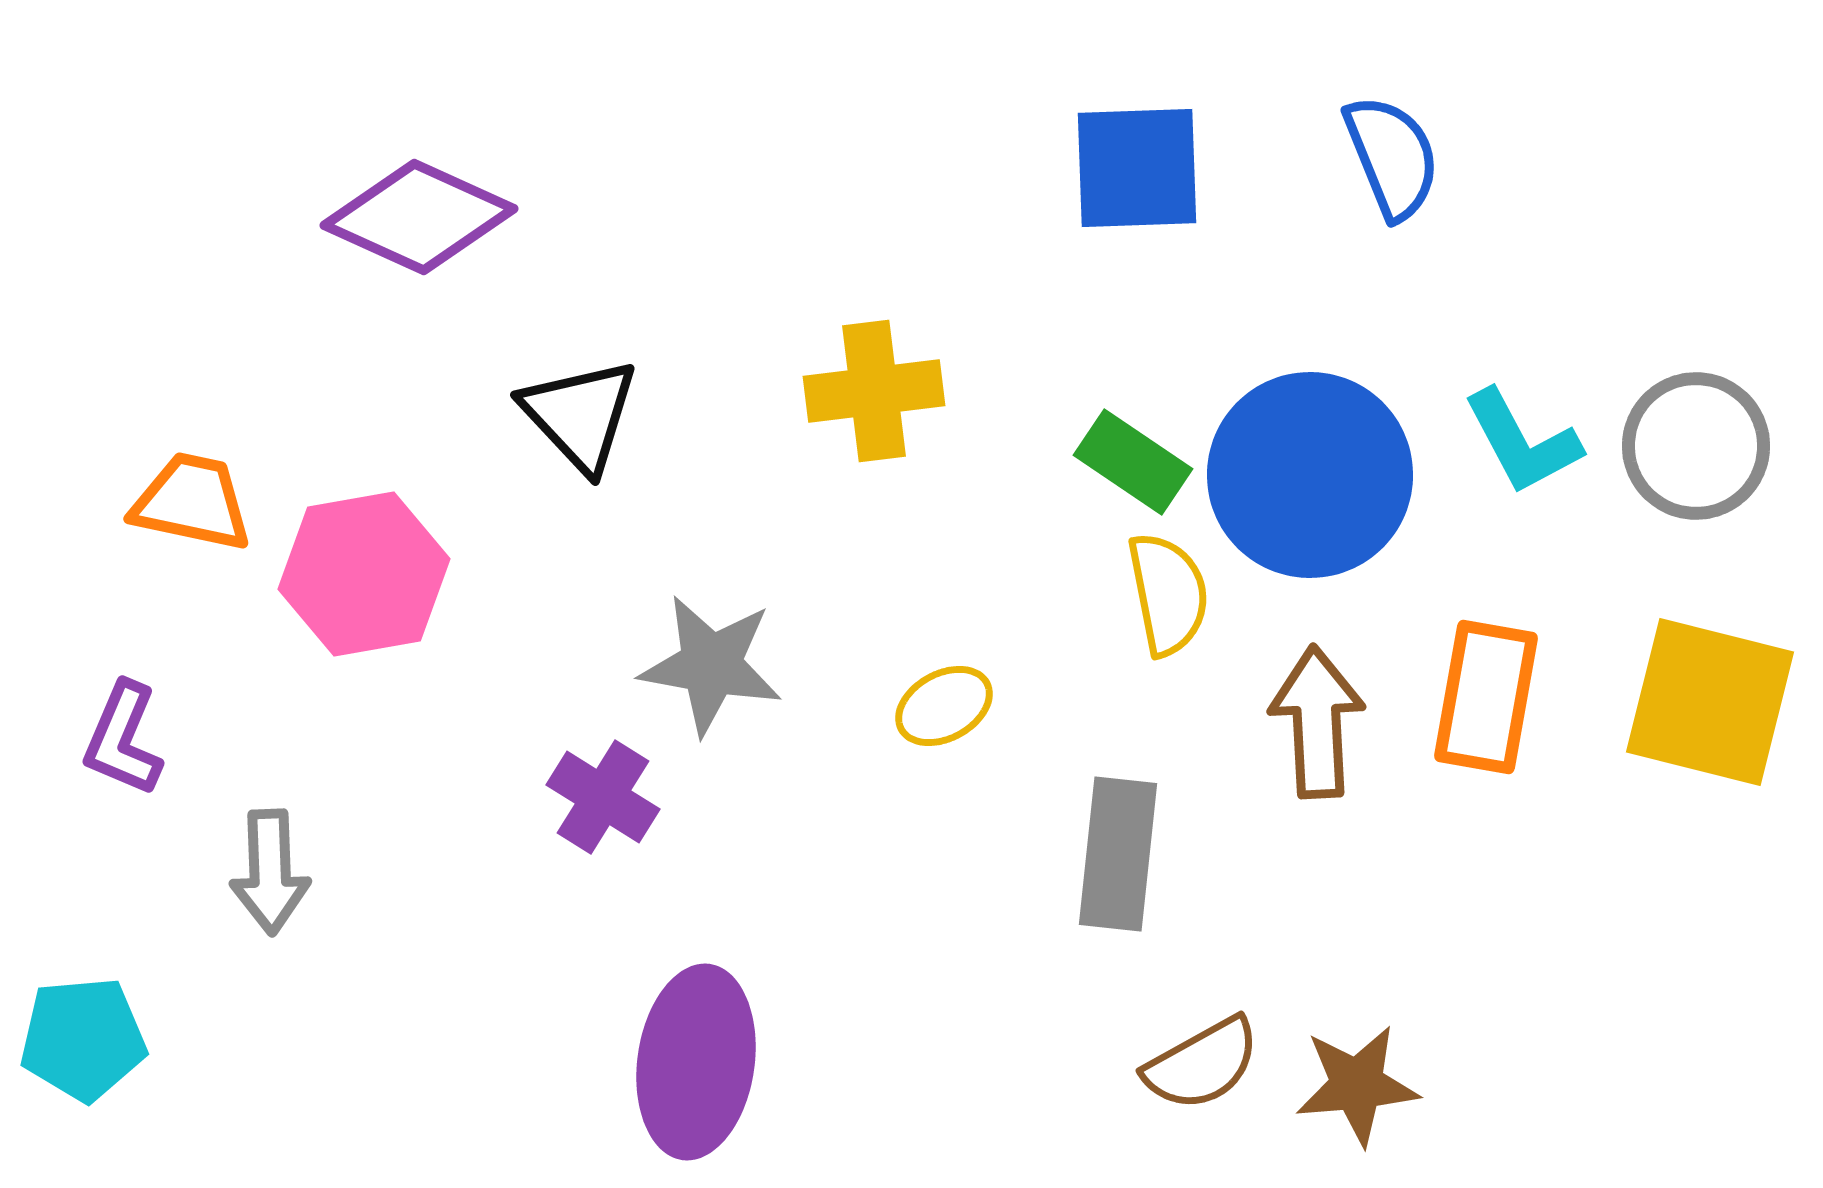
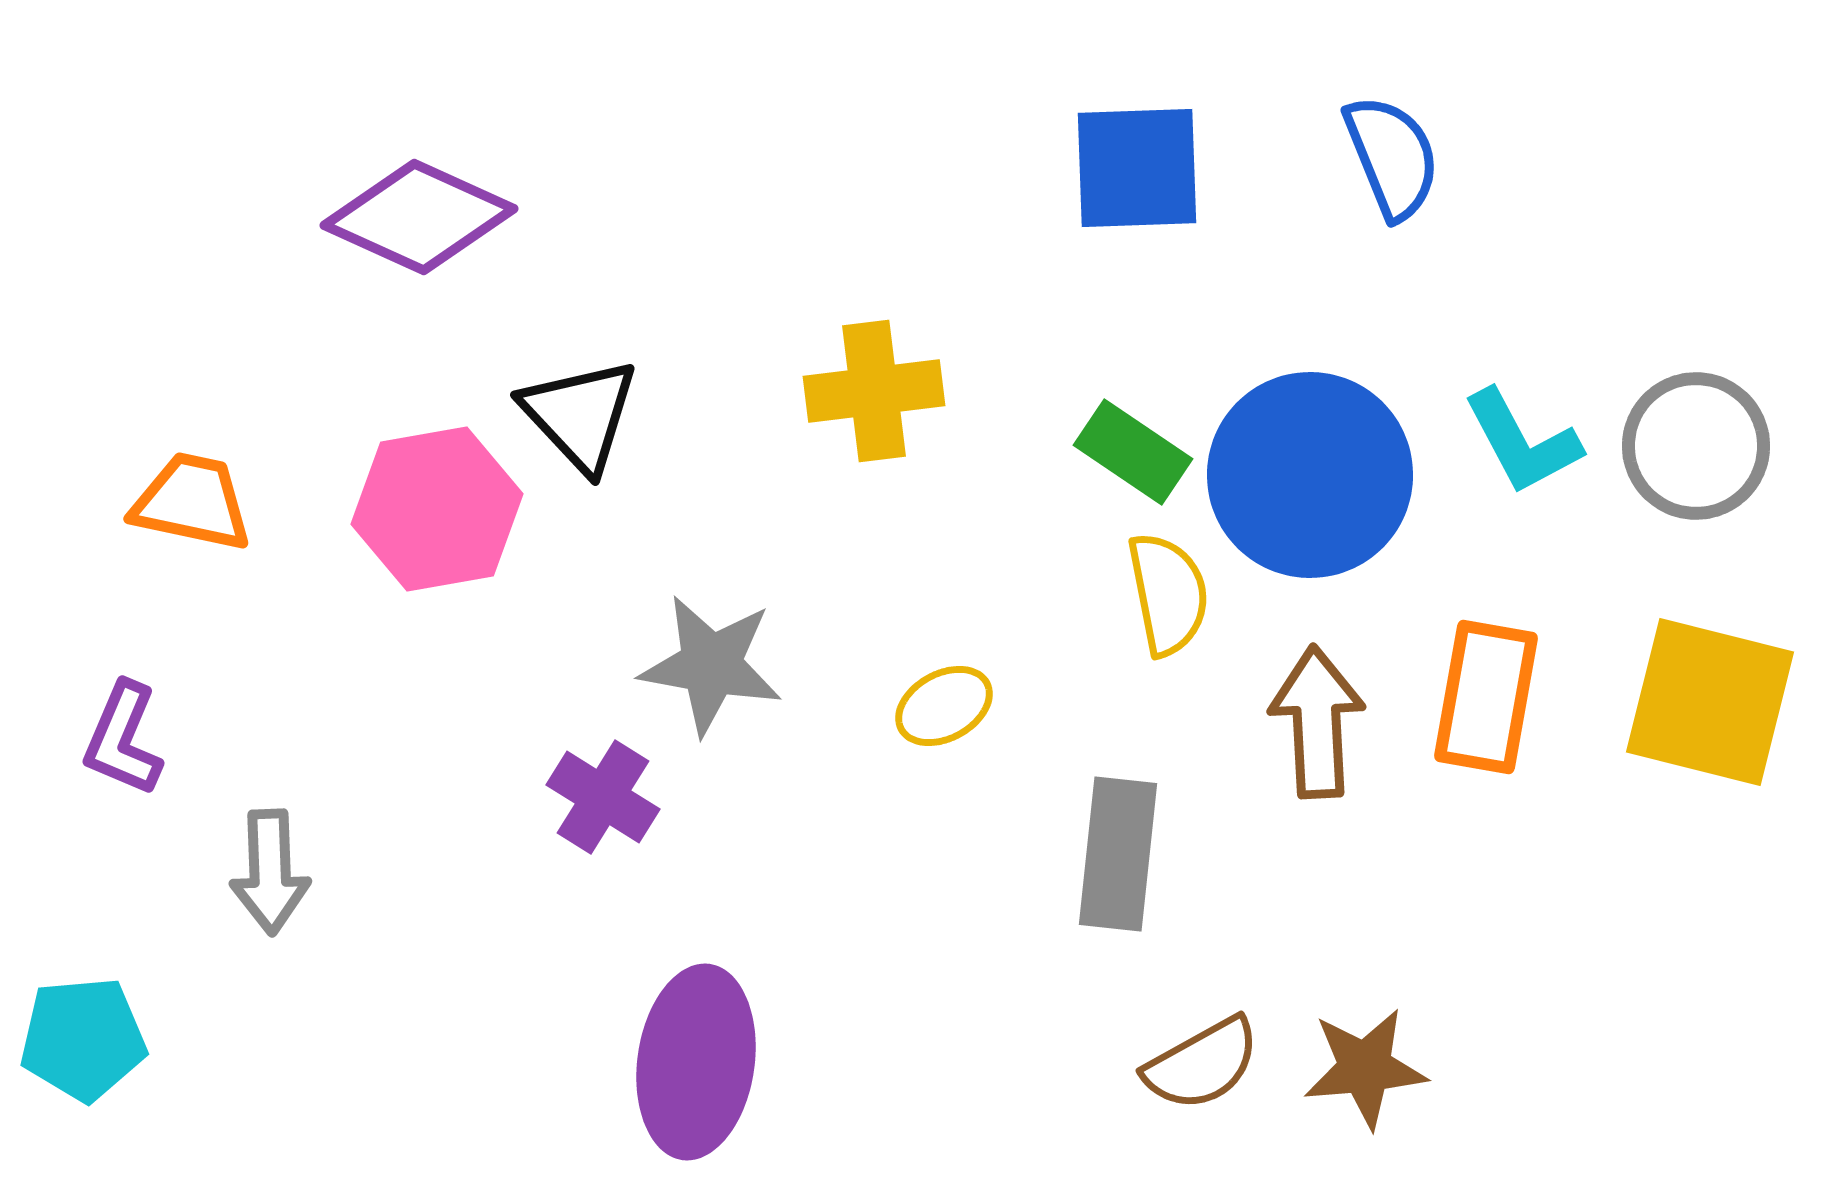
green rectangle: moved 10 px up
pink hexagon: moved 73 px right, 65 px up
brown star: moved 8 px right, 17 px up
